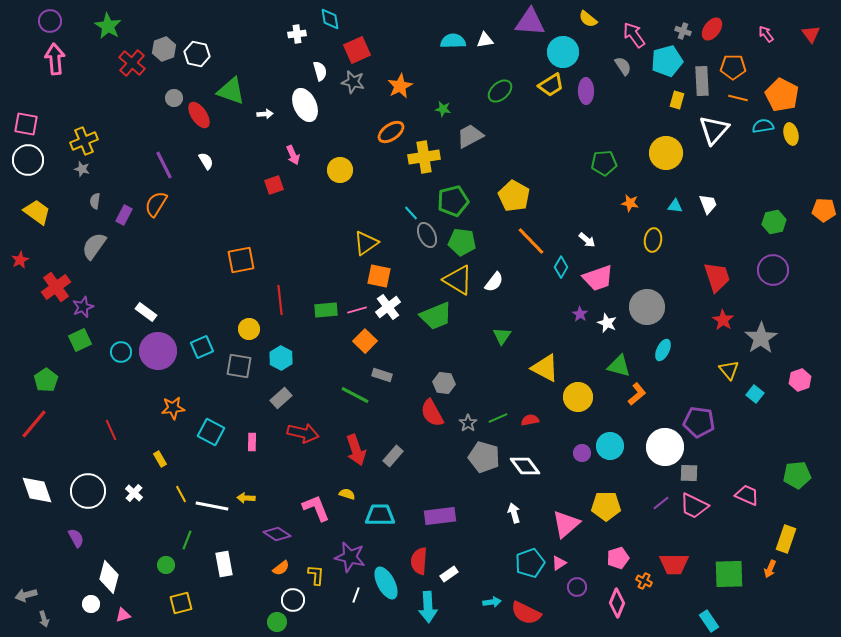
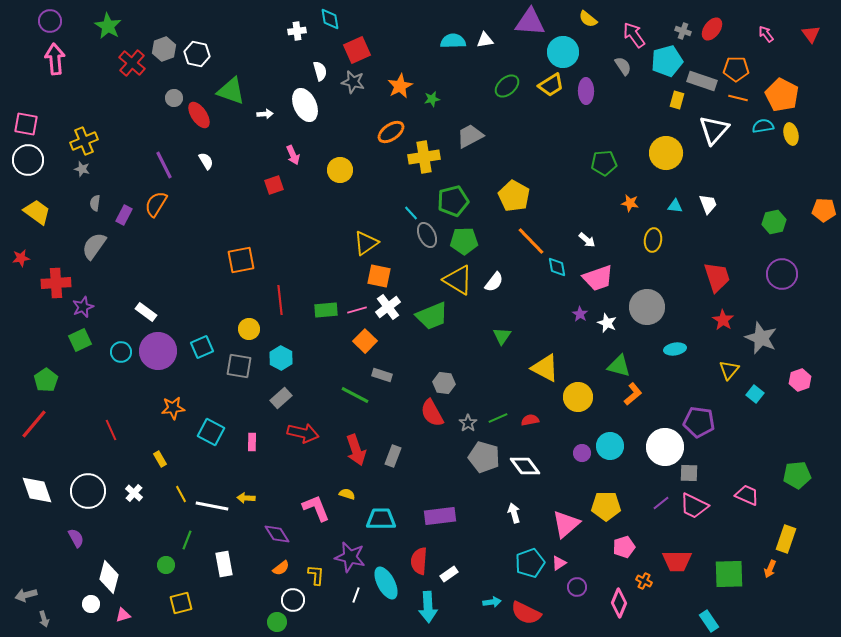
white cross at (297, 34): moved 3 px up
orange pentagon at (733, 67): moved 3 px right, 2 px down
gray rectangle at (702, 81): rotated 68 degrees counterclockwise
green ellipse at (500, 91): moved 7 px right, 5 px up
green star at (443, 109): moved 11 px left, 10 px up; rotated 21 degrees counterclockwise
gray semicircle at (95, 201): moved 2 px down
green pentagon at (462, 242): moved 2 px right, 1 px up; rotated 8 degrees counterclockwise
red star at (20, 260): moved 1 px right, 2 px up; rotated 18 degrees clockwise
cyan diamond at (561, 267): moved 4 px left; rotated 40 degrees counterclockwise
purple circle at (773, 270): moved 9 px right, 4 px down
red cross at (56, 287): moved 4 px up; rotated 32 degrees clockwise
green trapezoid at (436, 316): moved 4 px left
gray star at (761, 338): rotated 16 degrees counterclockwise
cyan ellipse at (663, 350): moved 12 px right, 1 px up; rotated 55 degrees clockwise
yellow triangle at (729, 370): rotated 20 degrees clockwise
orange L-shape at (637, 394): moved 4 px left
gray rectangle at (393, 456): rotated 20 degrees counterclockwise
cyan trapezoid at (380, 515): moved 1 px right, 4 px down
purple diamond at (277, 534): rotated 24 degrees clockwise
pink pentagon at (618, 558): moved 6 px right, 11 px up
red trapezoid at (674, 564): moved 3 px right, 3 px up
pink diamond at (617, 603): moved 2 px right
